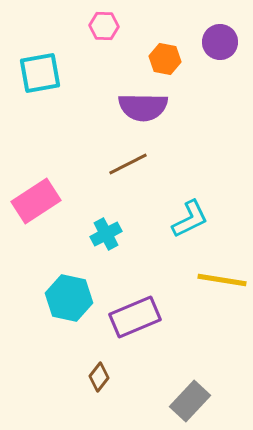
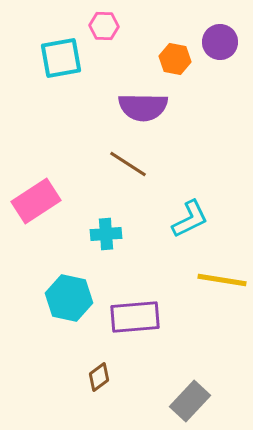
orange hexagon: moved 10 px right
cyan square: moved 21 px right, 15 px up
brown line: rotated 60 degrees clockwise
cyan cross: rotated 24 degrees clockwise
purple rectangle: rotated 18 degrees clockwise
brown diamond: rotated 16 degrees clockwise
